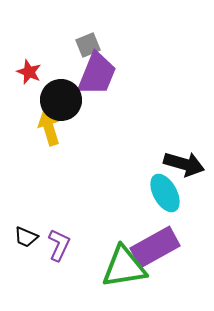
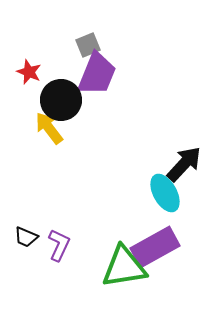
yellow arrow: rotated 20 degrees counterclockwise
black arrow: rotated 63 degrees counterclockwise
